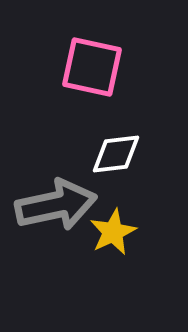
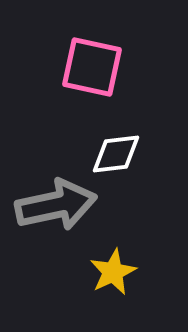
yellow star: moved 40 px down
